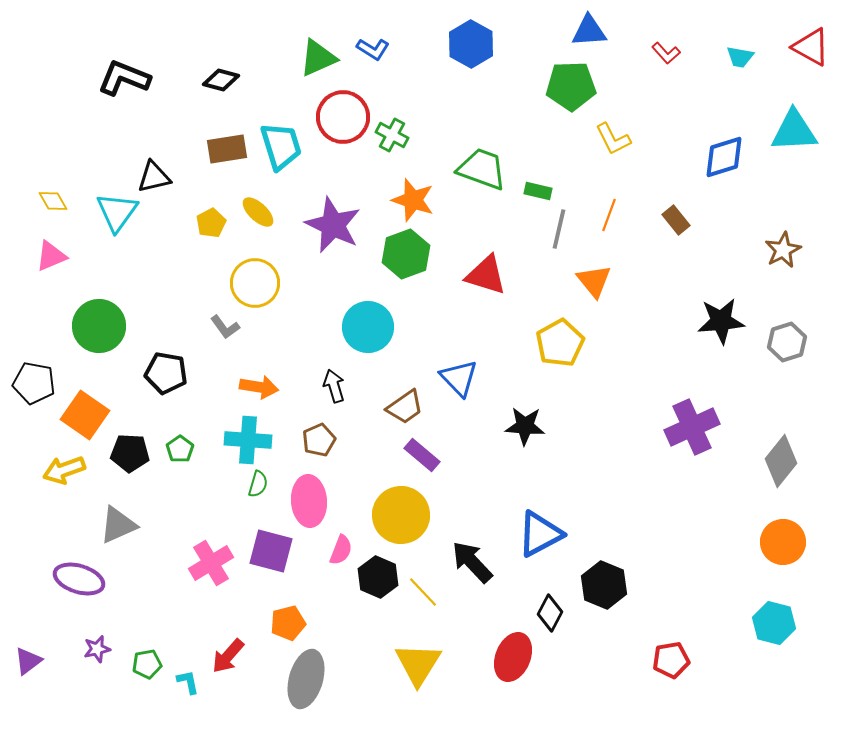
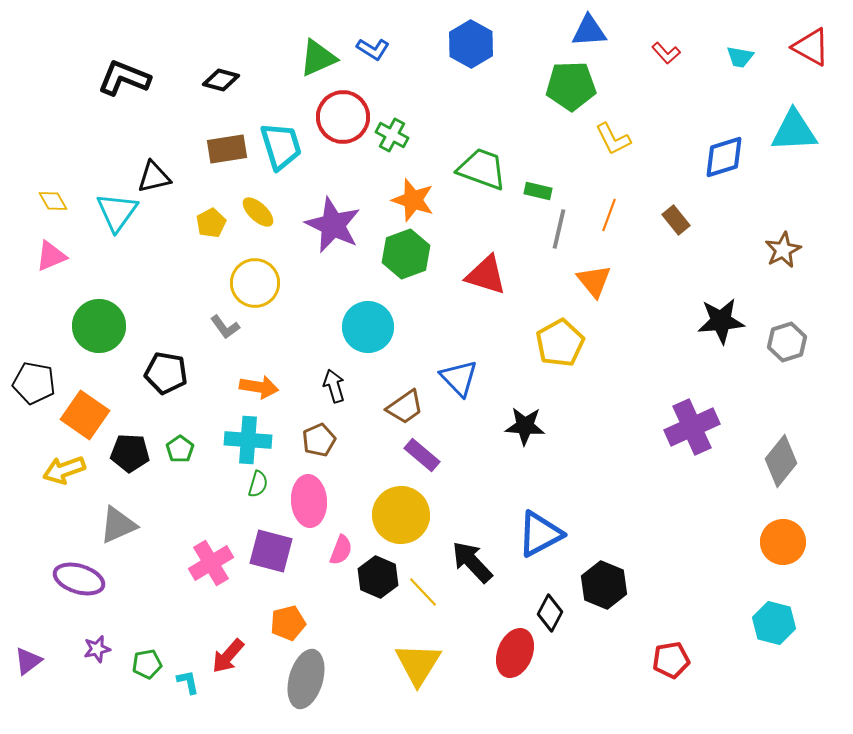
red ellipse at (513, 657): moved 2 px right, 4 px up
